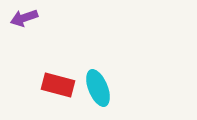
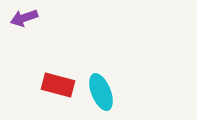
cyan ellipse: moved 3 px right, 4 px down
